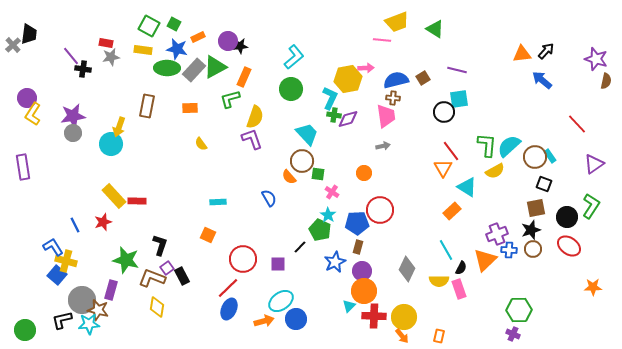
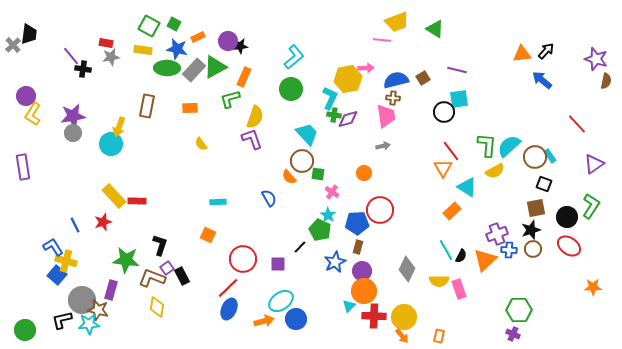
purple circle at (27, 98): moved 1 px left, 2 px up
green star at (126, 260): rotated 8 degrees counterclockwise
black semicircle at (461, 268): moved 12 px up
